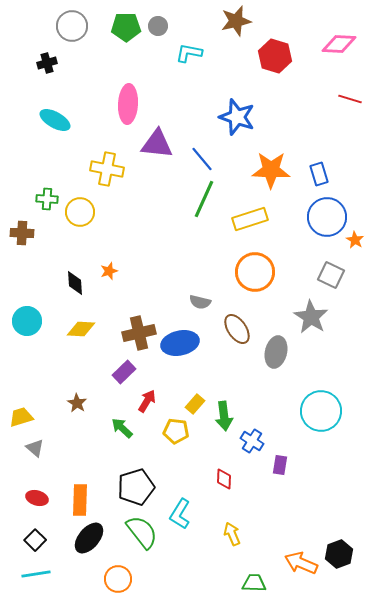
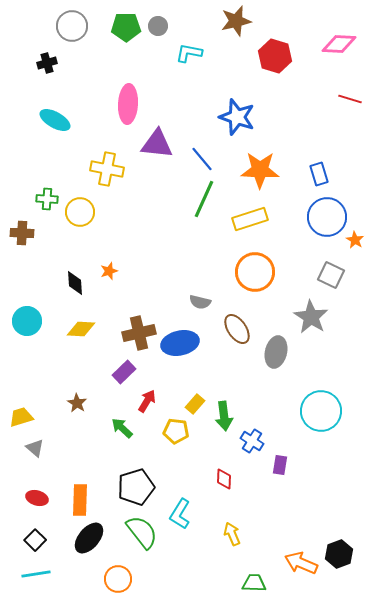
orange star at (271, 170): moved 11 px left
